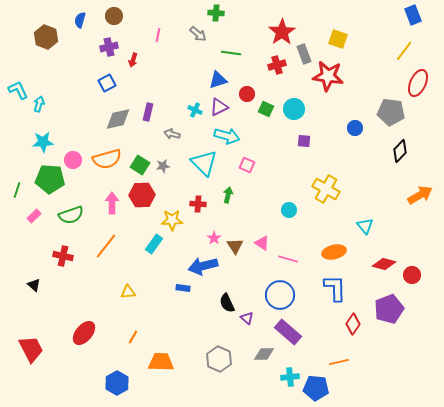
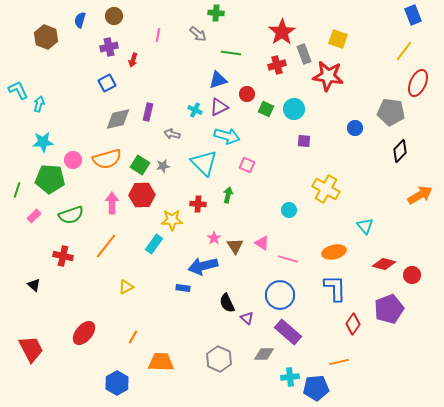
yellow triangle at (128, 292): moved 2 px left, 5 px up; rotated 21 degrees counterclockwise
blue pentagon at (316, 388): rotated 10 degrees counterclockwise
